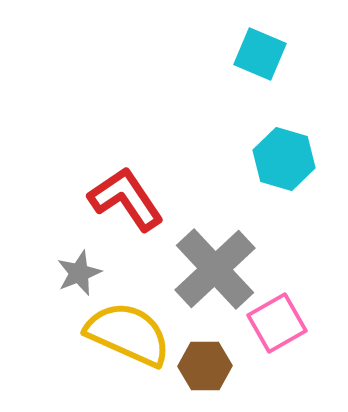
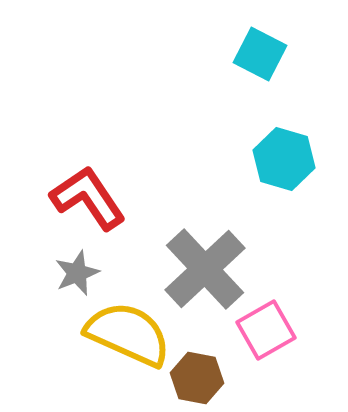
cyan square: rotated 4 degrees clockwise
red L-shape: moved 38 px left, 1 px up
gray cross: moved 10 px left
gray star: moved 2 px left
pink square: moved 11 px left, 7 px down
brown hexagon: moved 8 px left, 12 px down; rotated 12 degrees clockwise
